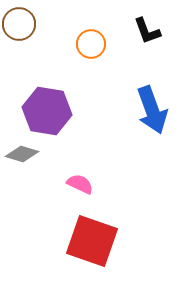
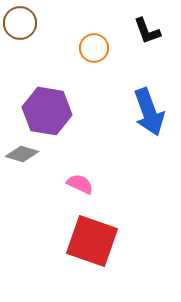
brown circle: moved 1 px right, 1 px up
orange circle: moved 3 px right, 4 px down
blue arrow: moved 3 px left, 2 px down
